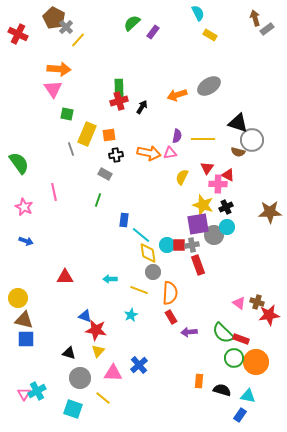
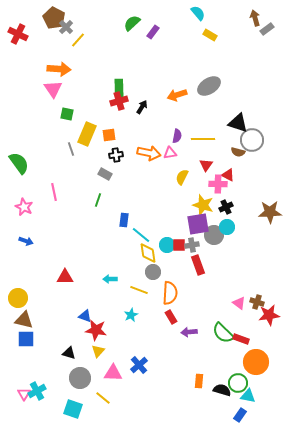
cyan semicircle at (198, 13): rotated 14 degrees counterclockwise
red triangle at (207, 168): moved 1 px left, 3 px up
green circle at (234, 358): moved 4 px right, 25 px down
